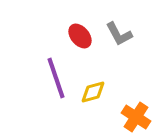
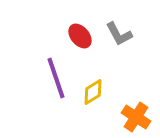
yellow diamond: rotated 16 degrees counterclockwise
